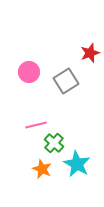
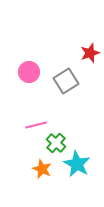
green cross: moved 2 px right
